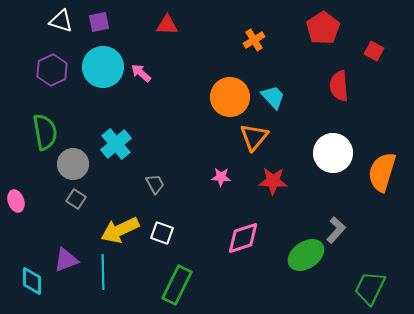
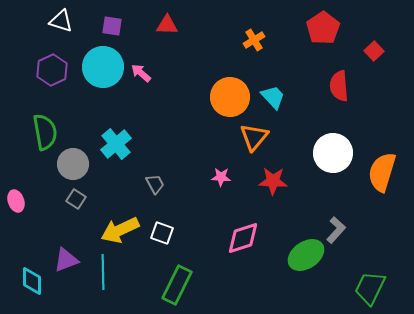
purple square: moved 13 px right, 4 px down; rotated 20 degrees clockwise
red square: rotated 18 degrees clockwise
